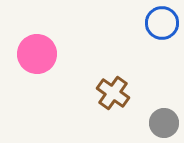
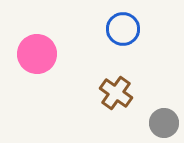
blue circle: moved 39 px left, 6 px down
brown cross: moved 3 px right
